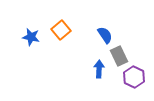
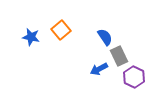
blue semicircle: moved 2 px down
blue arrow: rotated 120 degrees counterclockwise
